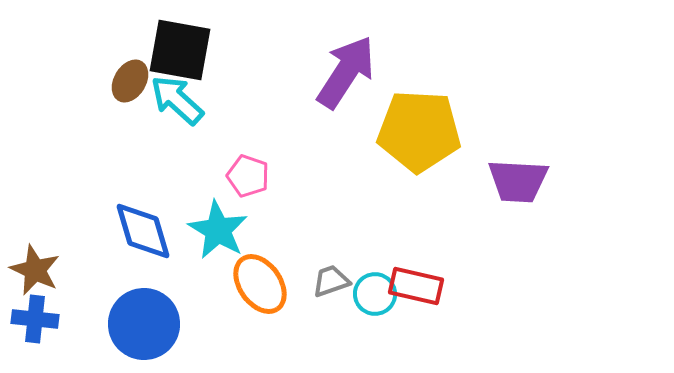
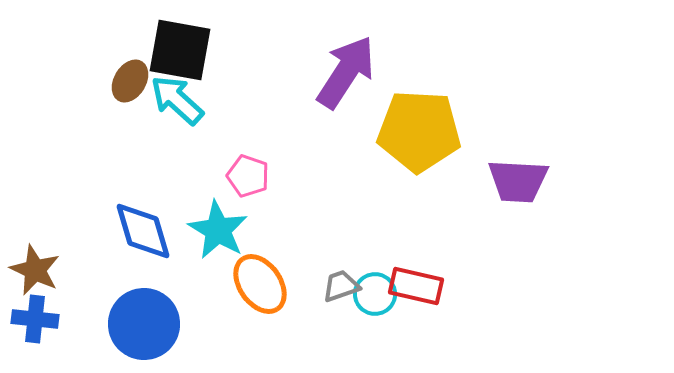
gray trapezoid: moved 10 px right, 5 px down
